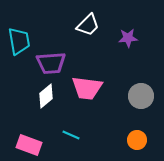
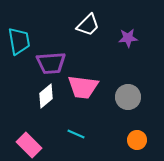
pink trapezoid: moved 4 px left, 1 px up
gray circle: moved 13 px left, 1 px down
cyan line: moved 5 px right, 1 px up
pink rectangle: rotated 25 degrees clockwise
